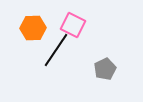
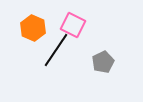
orange hexagon: rotated 25 degrees clockwise
gray pentagon: moved 2 px left, 7 px up
